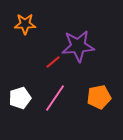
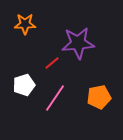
purple star: moved 3 px up
red line: moved 1 px left, 1 px down
white pentagon: moved 4 px right, 13 px up
